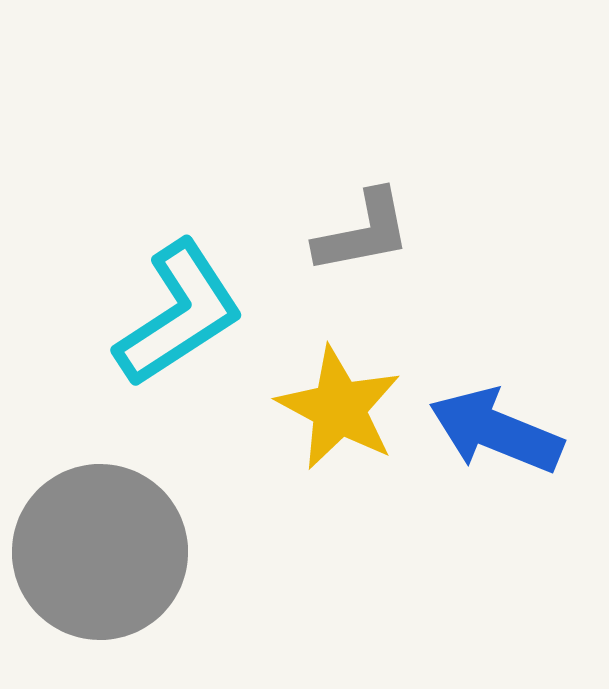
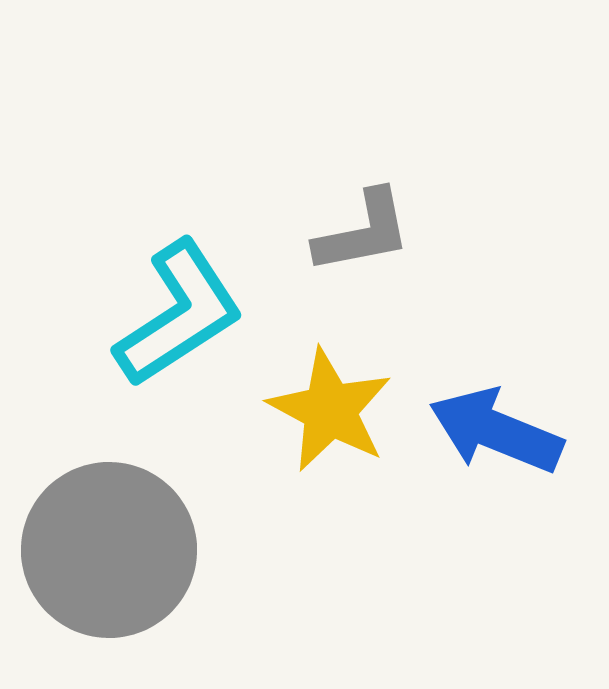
yellow star: moved 9 px left, 2 px down
gray circle: moved 9 px right, 2 px up
